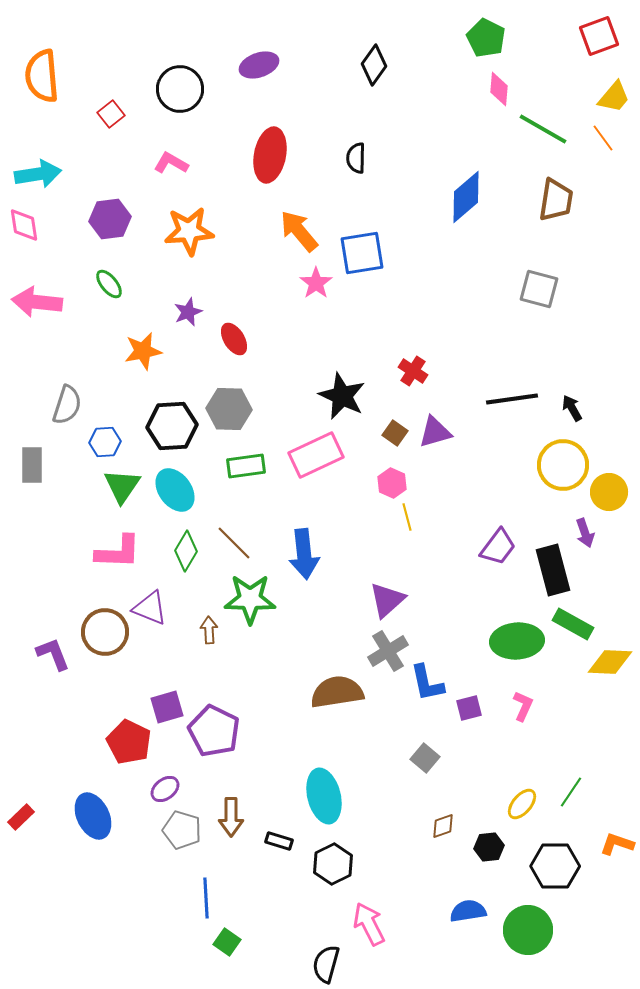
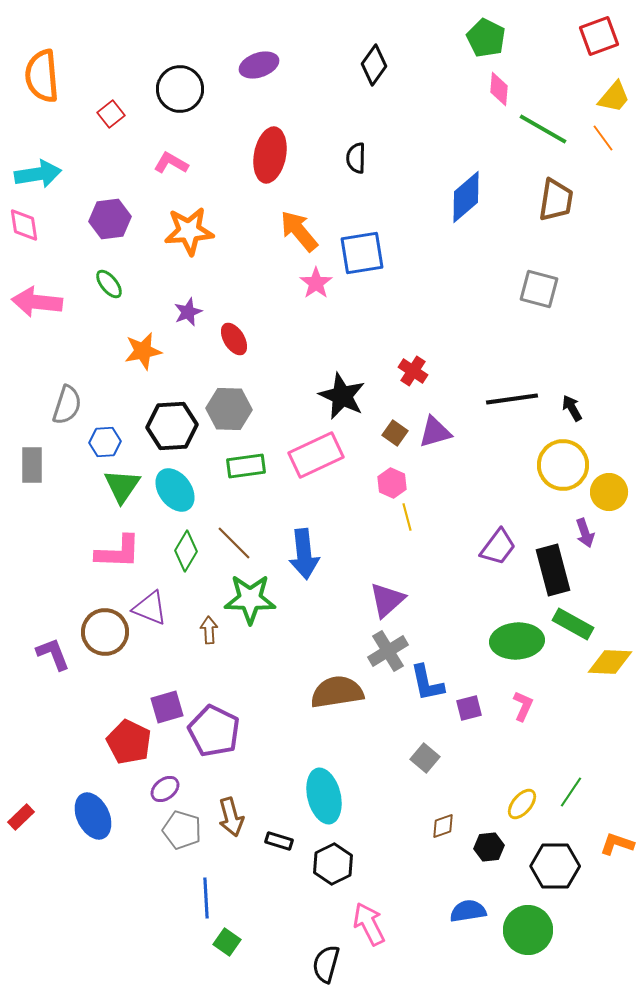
brown arrow at (231, 817): rotated 15 degrees counterclockwise
